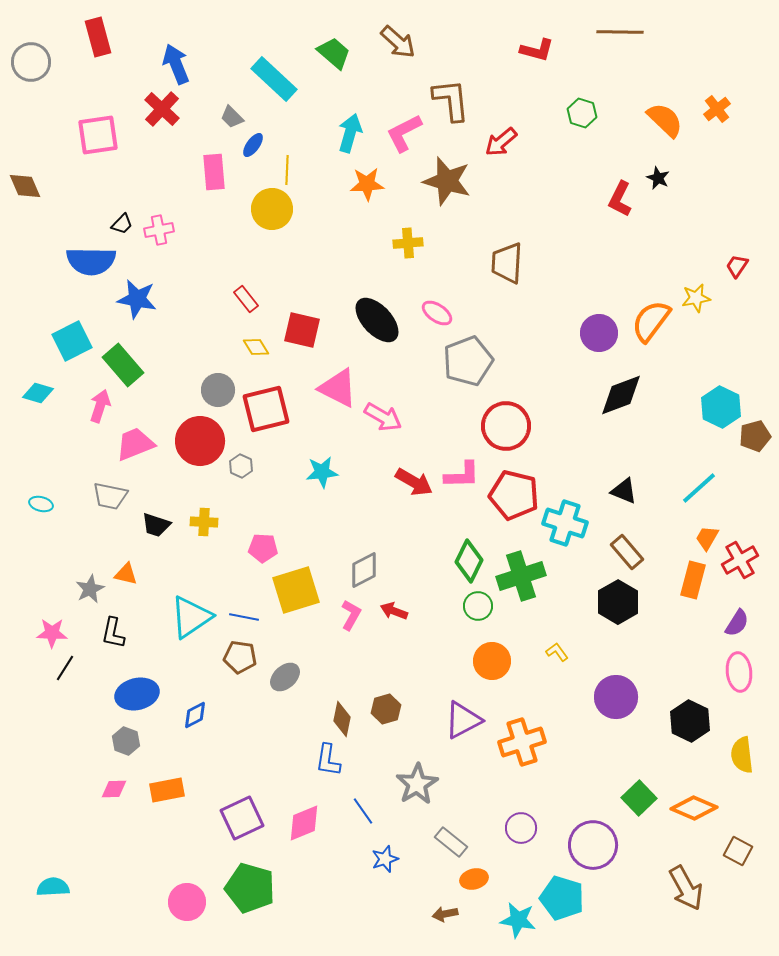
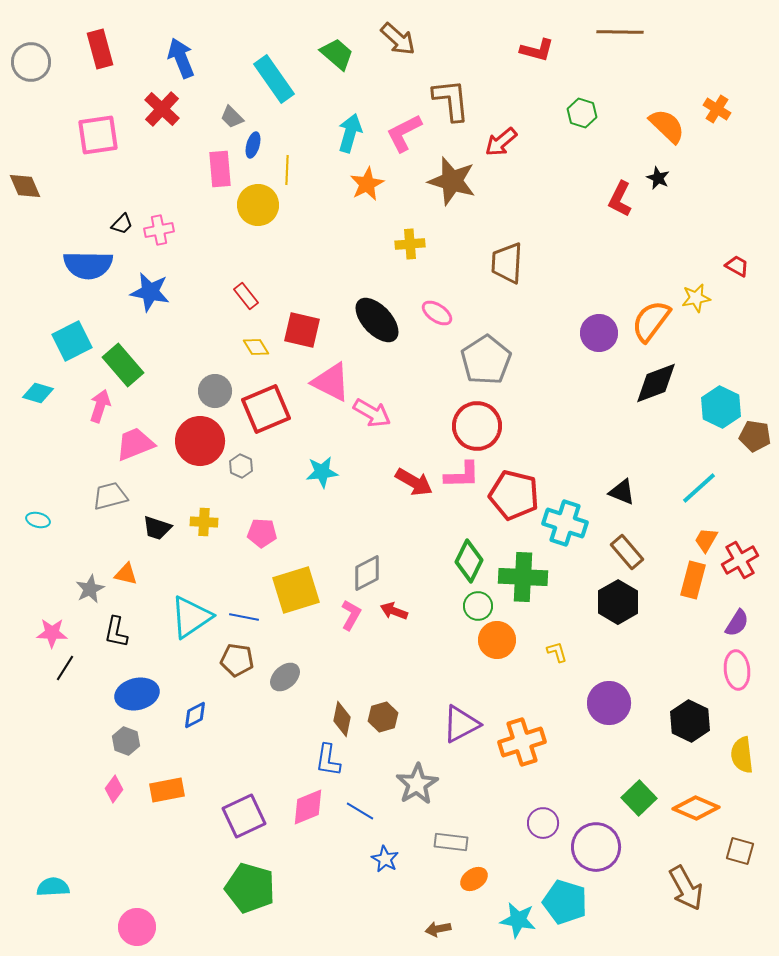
red rectangle at (98, 37): moved 2 px right, 12 px down
brown arrow at (398, 42): moved 3 px up
green trapezoid at (334, 53): moved 3 px right, 1 px down
blue arrow at (176, 64): moved 5 px right, 6 px up
cyan rectangle at (274, 79): rotated 12 degrees clockwise
orange cross at (717, 109): rotated 20 degrees counterclockwise
orange semicircle at (665, 120): moved 2 px right, 6 px down
blue ellipse at (253, 145): rotated 20 degrees counterclockwise
pink rectangle at (214, 172): moved 6 px right, 3 px up
brown star at (447, 181): moved 5 px right
orange star at (367, 184): rotated 24 degrees counterclockwise
yellow circle at (272, 209): moved 14 px left, 4 px up
yellow cross at (408, 243): moved 2 px right, 1 px down
blue semicircle at (91, 261): moved 3 px left, 4 px down
red trapezoid at (737, 266): rotated 85 degrees clockwise
blue star at (137, 299): moved 13 px right, 7 px up
red rectangle at (246, 299): moved 3 px up
gray pentagon at (468, 361): moved 18 px right, 1 px up; rotated 12 degrees counterclockwise
pink triangle at (338, 388): moved 7 px left, 6 px up
gray circle at (218, 390): moved 3 px left, 1 px down
black diamond at (621, 395): moved 35 px right, 12 px up
red square at (266, 409): rotated 9 degrees counterclockwise
pink arrow at (383, 417): moved 11 px left, 4 px up
red circle at (506, 426): moved 29 px left
brown pentagon at (755, 436): rotated 24 degrees clockwise
black triangle at (624, 491): moved 2 px left, 1 px down
gray trapezoid at (110, 496): rotated 153 degrees clockwise
cyan ellipse at (41, 504): moved 3 px left, 16 px down
black trapezoid at (156, 525): moved 1 px right, 3 px down
orange trapezoid at (707, 538): moved 1 px left, 2 px down
pink pentagon at (263, 548): moved 1 px left, 15 px up
gray diamond at (364, 570): moved 3 px right, 3 px down
green cross at (521, 576): moved 2 px right, 1 px down; rotated 21 degrees clockwise
black L-shape at (113, 633): moved 3 px right, 1 px up
yellow L-shape at (557, 652): rotated 20 degrees clockwise
brown pentagon at (240, 657): moved 3 px left, 3 px down
orange circle at (492, 661): moved 5 px right, 21 px up
pink ellipse at (739, 672): moved 2 px left, 2 px up
purple circle at (616, 697): moved 7 px left, 6 px down
brown hexagon at (386, 709): moved 3 px left, 8 px down
purple triangle at (463, 720): moved 2 px left, 4 px down
pink diamond at (114, 789): rotated 52 degrees counterclockwise
orange diamond at (694, 808): moved 2 px right
blue line at (363, 811): moved 3 px left; rotated 24 degrees counterclockwise
purple square at (242, 818): moved 2 px right, 2 px up
pink diamond at (304, 823): moved 4 px right, 16 px up
purple circle at (521, 828): moved 22 px right, 5 px up
gray rectangle at (451, 842): rotated 32 degrees counterclockwise
purple circle at (593, 845): moved 3 px right, 2 px down
brown square at (738, 851): moved 2 px right; rotated 12 degrees counterclockwise
blue star at (385, 859): rotated 24 degrees counterclockwise
orange ellipse at (474, 879): rotated 20 degrees counterclockwise
cyan pentagon at (562, 898): moved 3 px right, 4 px down
pink circle at (187, 902): moved 50 px left, 25 px down
brown arrow at (445, 914): moved 7 px left, 15 px down
